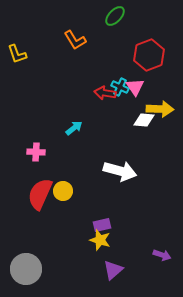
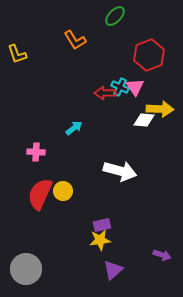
red arrow: rotated 10 degrees counterclockwise
yellow star: rotated 25 degrees counterclockwise
